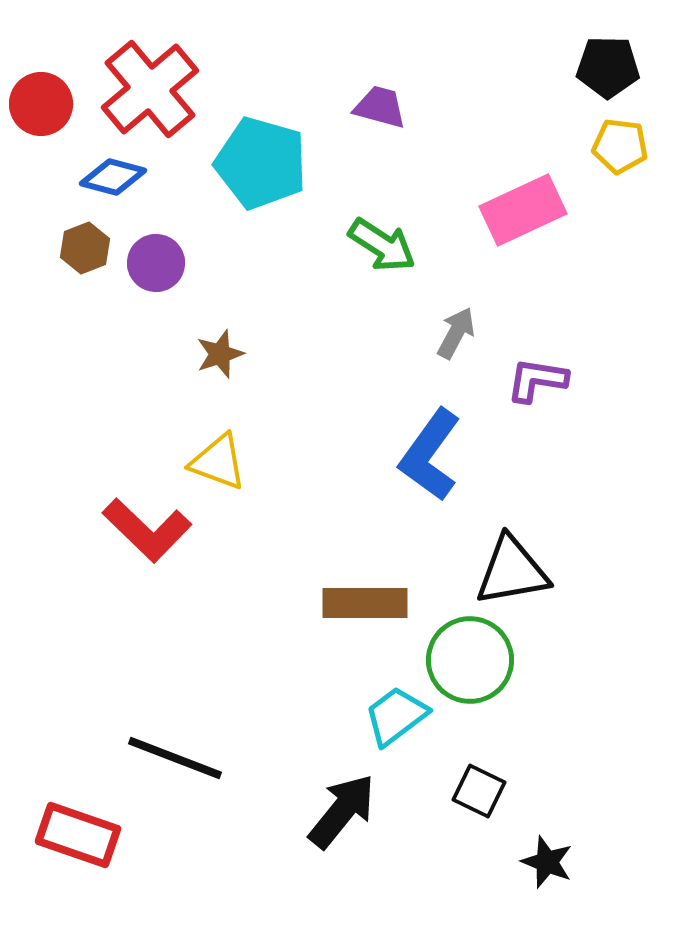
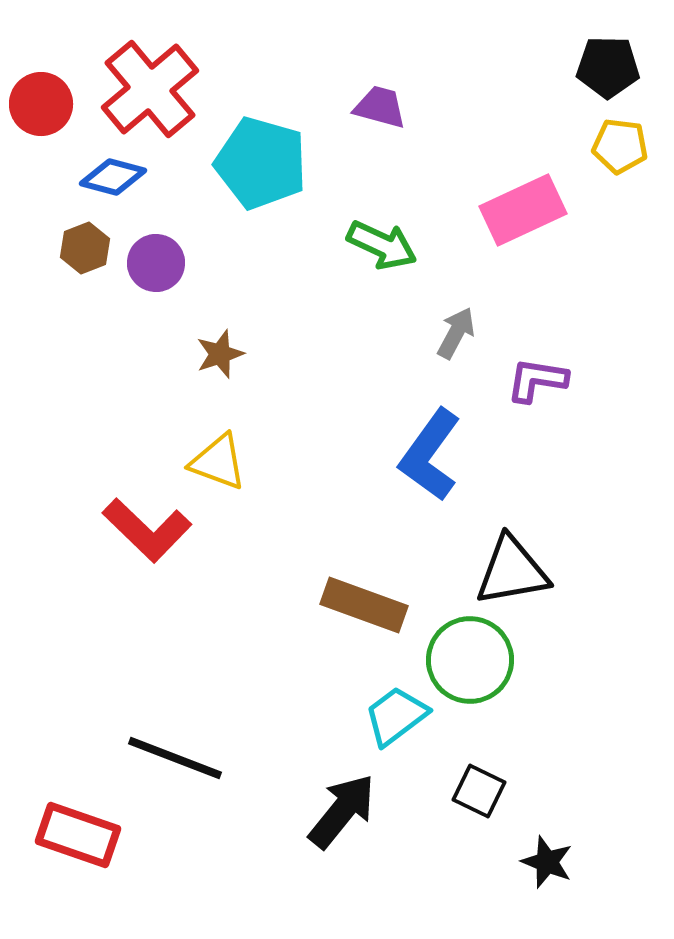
green arrow: rotated 8 degrees counterclockwise
brown rectangle: moved 1 px left, 2 px down; rotated 20 degrees clockwise
